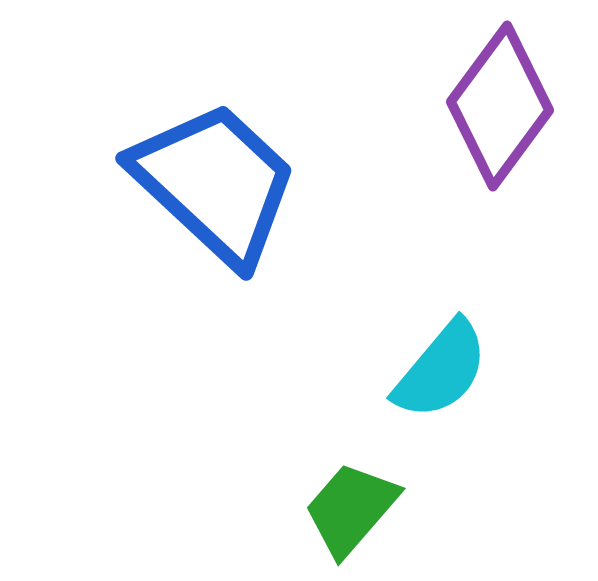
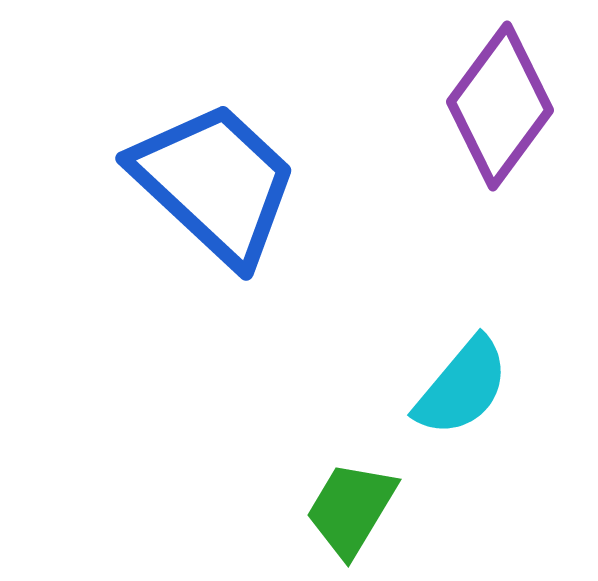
cyan semicircle: moved 21 px right, 17 px down
green trapezoid: rotated 10 degrees counterclockwise
